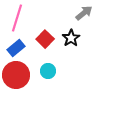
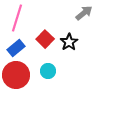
black star: moved 2 px left, 4 px down
